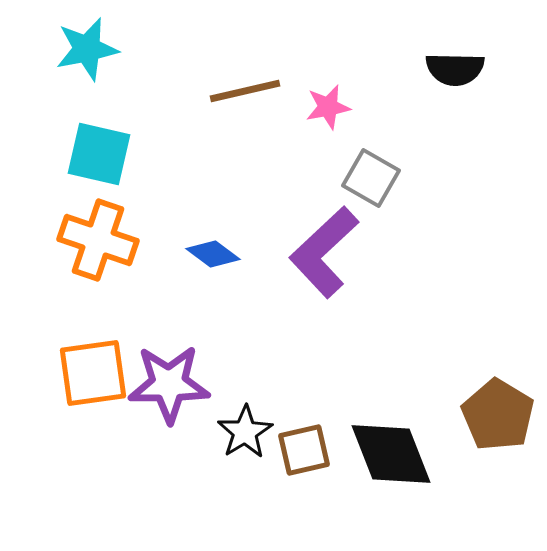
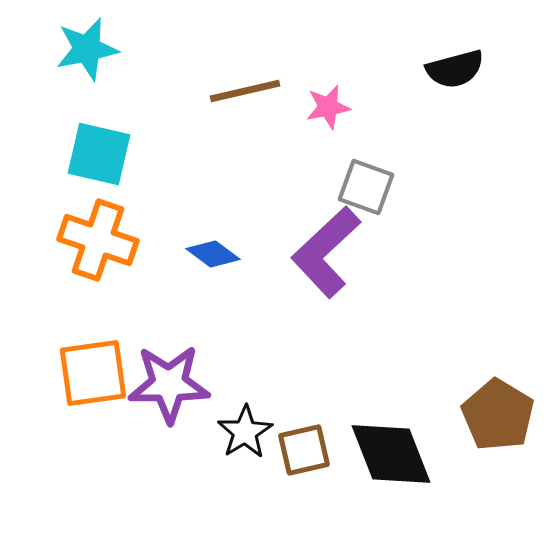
black semicircle: rotated 16 degrees counterclockwise
gray square: moved 5 px left, 9 px down; rotated 10 degrees counterclockwise
purple L-shape: moved 2 px right
